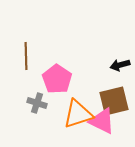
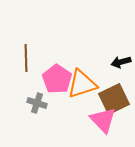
brown line: moved 2 px down
black arrow: moved 1 px right, 3 px up
brown square: moved 2 px up; rotated 12 degrees counterclockwise
orange triangle: moved 4 px right, 30 px up
pink triangle: moved 1 px right, 1 px up; rotated 20 degrees clockwise
